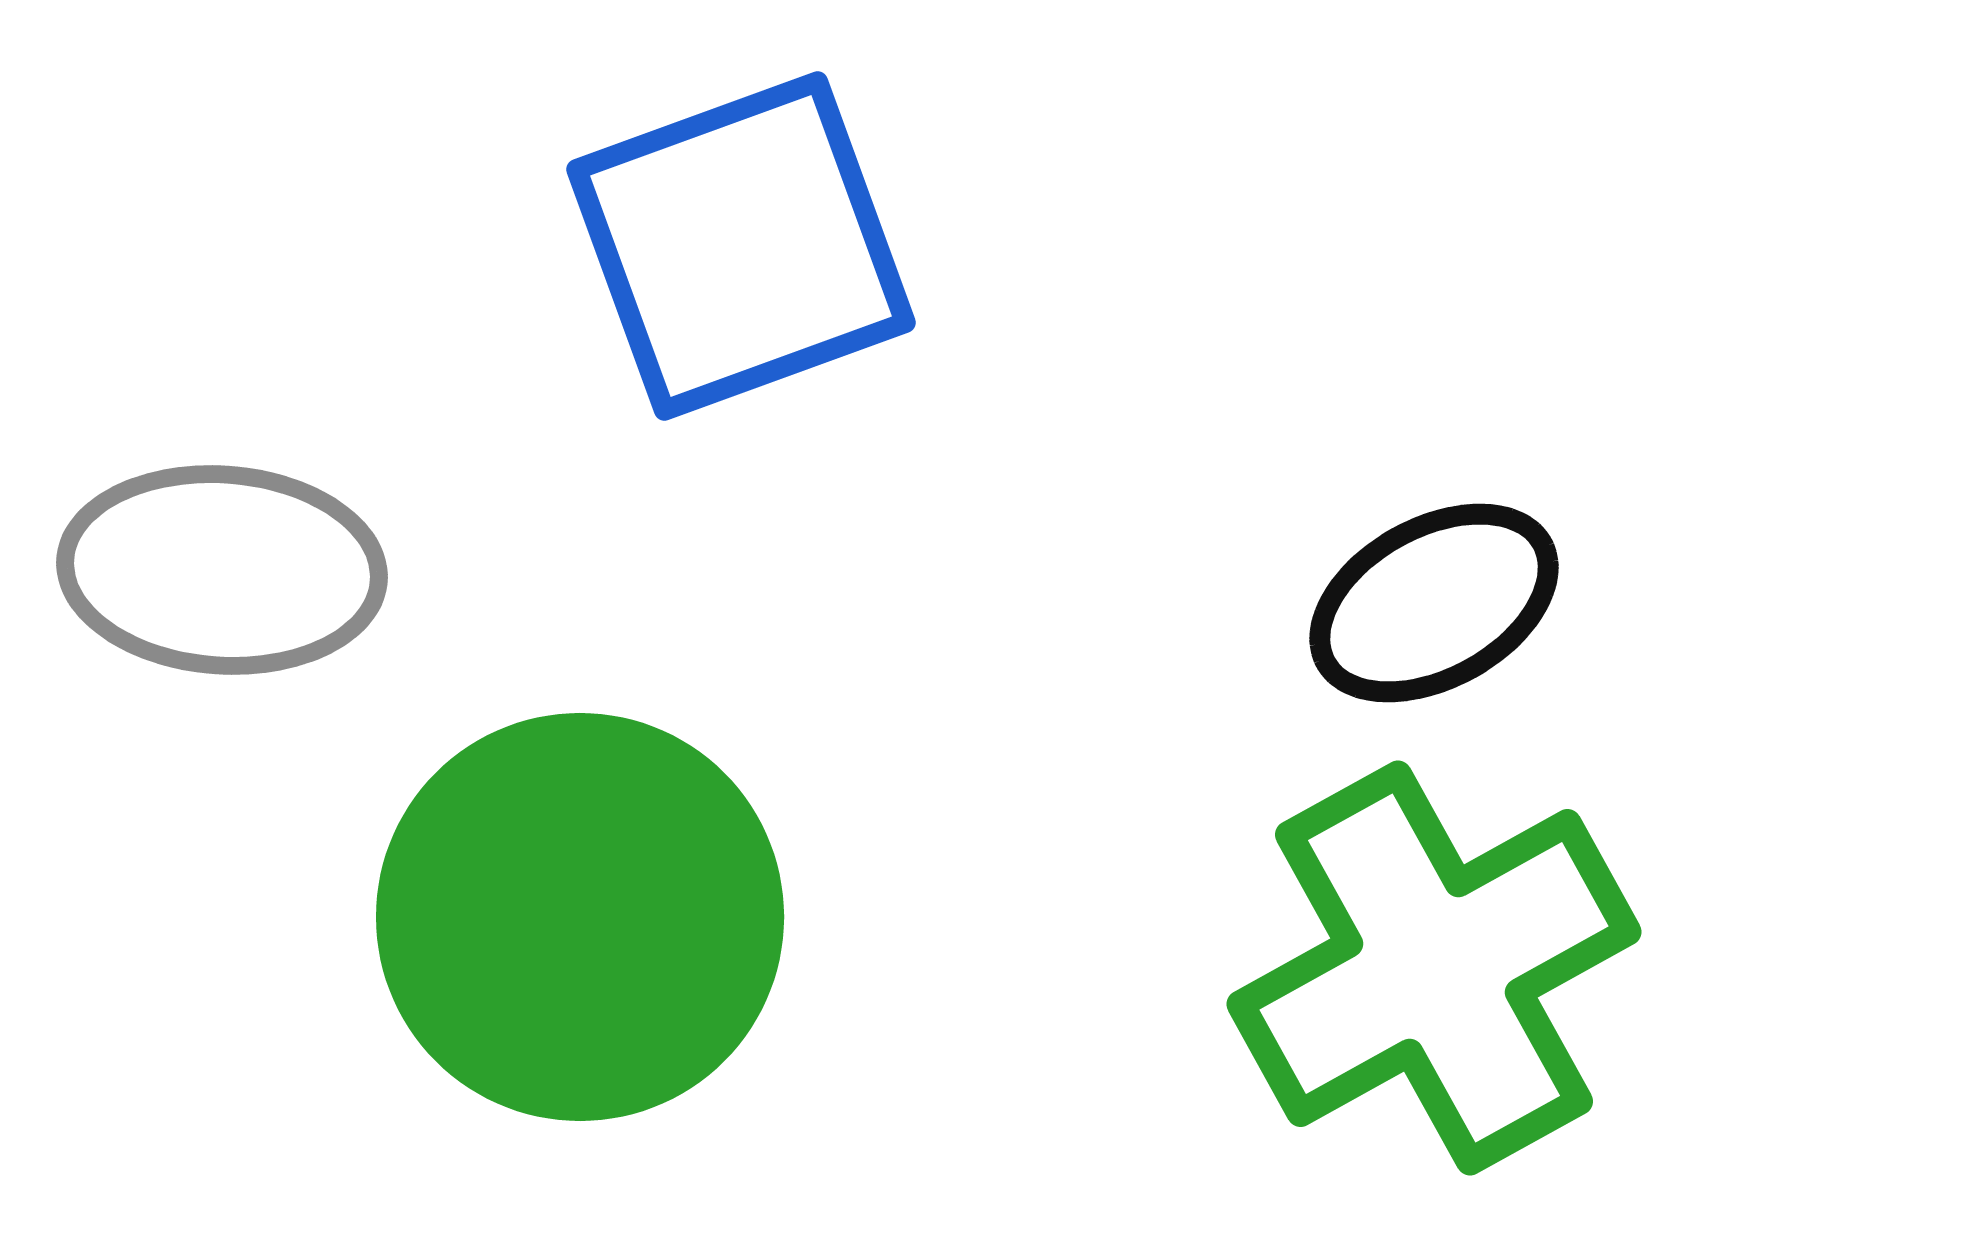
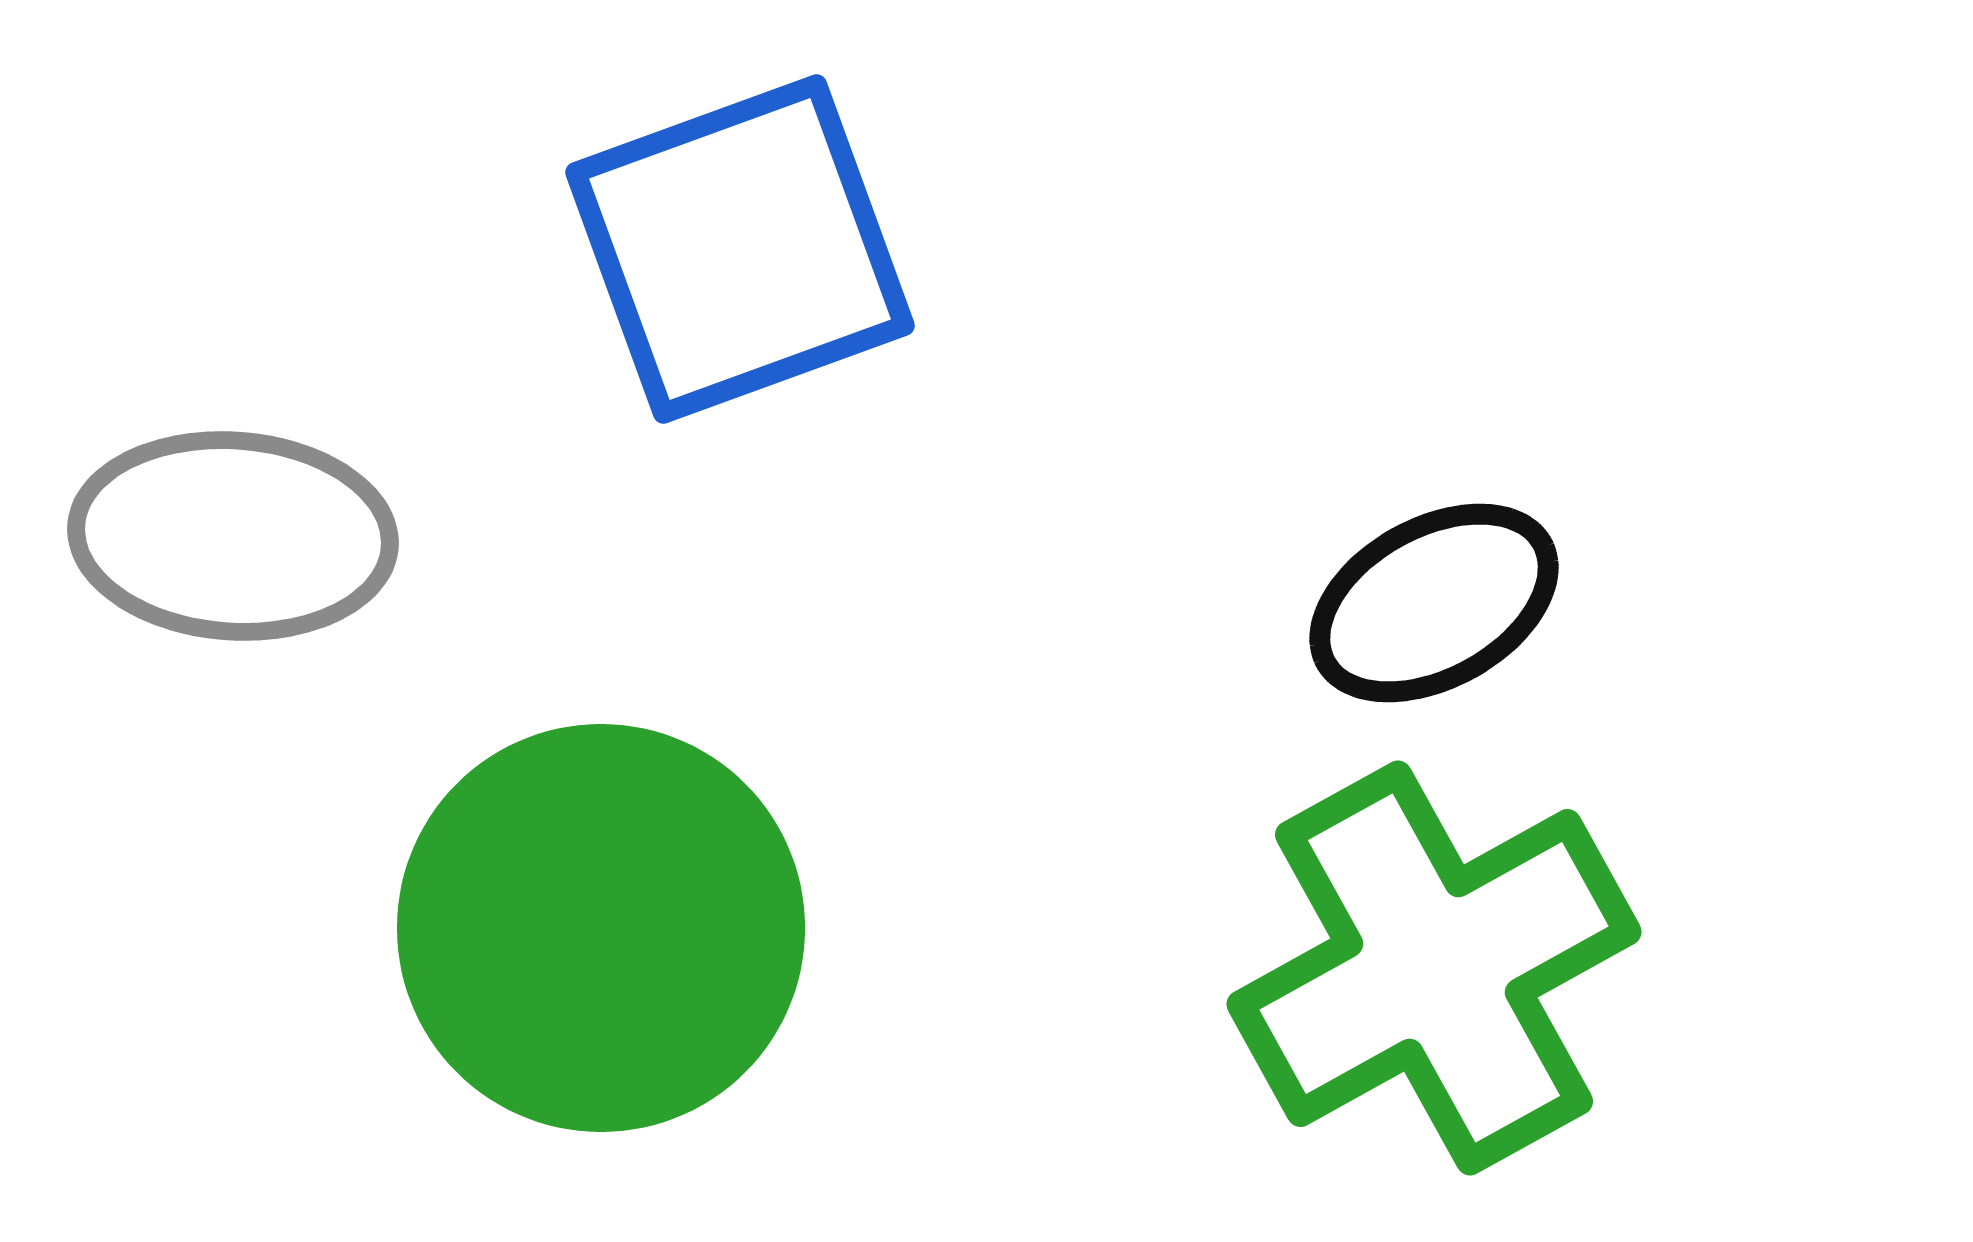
blue square: moved 1 px left, 3 px down
gray ellipse: moved 11 px right, 34 px up
green circle: moved 21 px right, 11 px down
